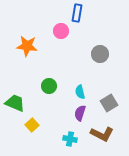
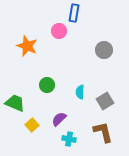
blue rectangle: moved 3 px left
pink circle: moved 2 px left
orange star: rotated 15 degrees clockwise
gray circle: moved 4 px right, 4 px up
green circle: moved 2 px left, 1 px up
cyan semicircle: rotated 16 degrees clockwise
gray square: moved 4 px left, 2 px up
purple semicircle: moved 21 px left, 6 px down; rotated 28 degrees clockwise
brown L-shape: moved 1 px right, 2 px up; rotated 130 degrees counterclockwise
cyan cross: moved 1 px left
